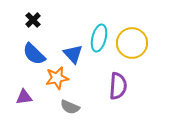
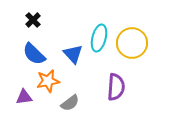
orange star: moved 9 px left, 3 px down
purple semicircle: moved 2 px left, 1 px down
gray semicircle: moved 4 px up; rotated 60 degrees counterclockwise
